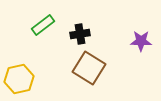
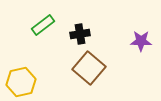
brown square: rotated 8 degrees clockwise
yellow hexagon: moved 2 px right, 3 px down
